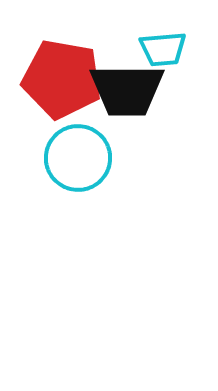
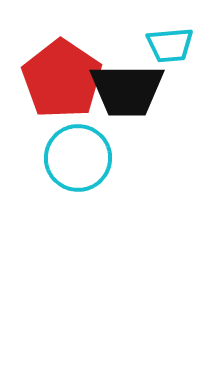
cyan trapezoid: moved 7 px right, 4 px up
red pentagon: rotated 24 degrees clockwise
